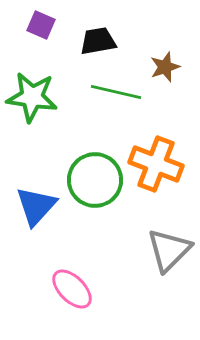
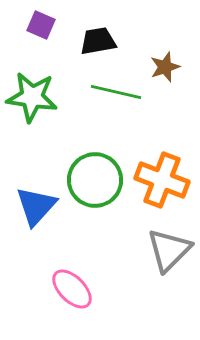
orange cross: moved 6 px right, 16 px down
